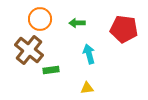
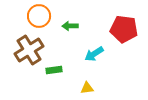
orange circle: moved 1 px left, 3 px up
green arrow: moved 7 px left, 3 px down
brown cross: rotated 20 degrees clockwise
cyan arrow: moved 5 px right; rotated 108 degrees counterclockwise
green rectangle: moved 3 px right
